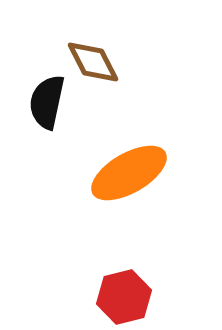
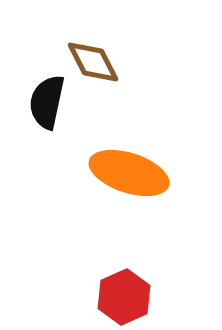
orange ellipse: rotated 48 degrees clockwise
red hexagon: rotated 10 degrees counterclockwise
